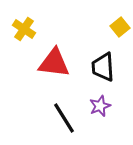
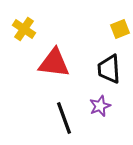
yellow square: moved 2 px down; rotated 18 degrees clockwise
black trapezoid: moved 6 px right, 2 px down
black line: rotated 12 degrees clockwise
